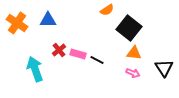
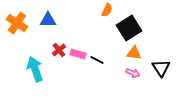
orange semicircle: rotated 32 degrees counterclockwise
black square: rotated 20 degrees clockwise
black triangle: moved 3 px left
